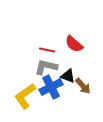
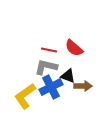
red semicircle: moved 4 px down
red line: moved 2 px right
brown arrow: rotated 48 degrees counterclockwise
